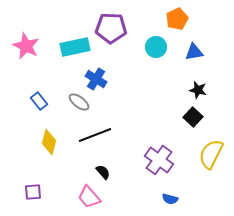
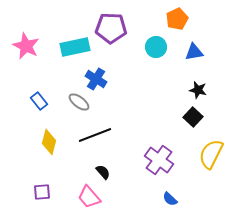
purple square: moved 9 px right
blue semicircle: rotated 28 degrees clockwise
